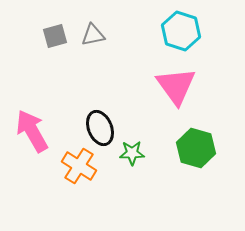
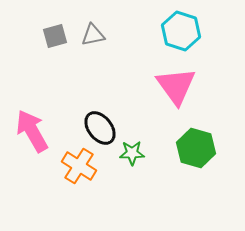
black ellipse: rotated 16 degrees counterclockwise
